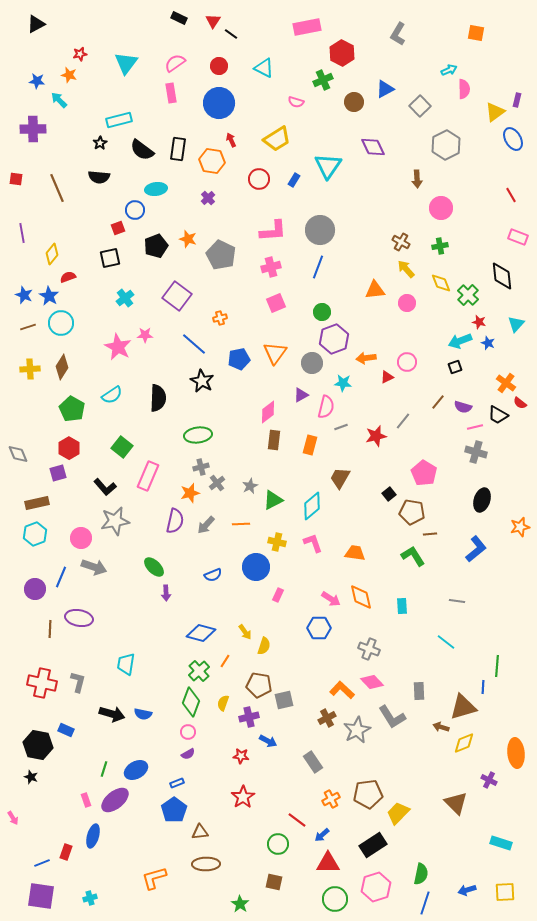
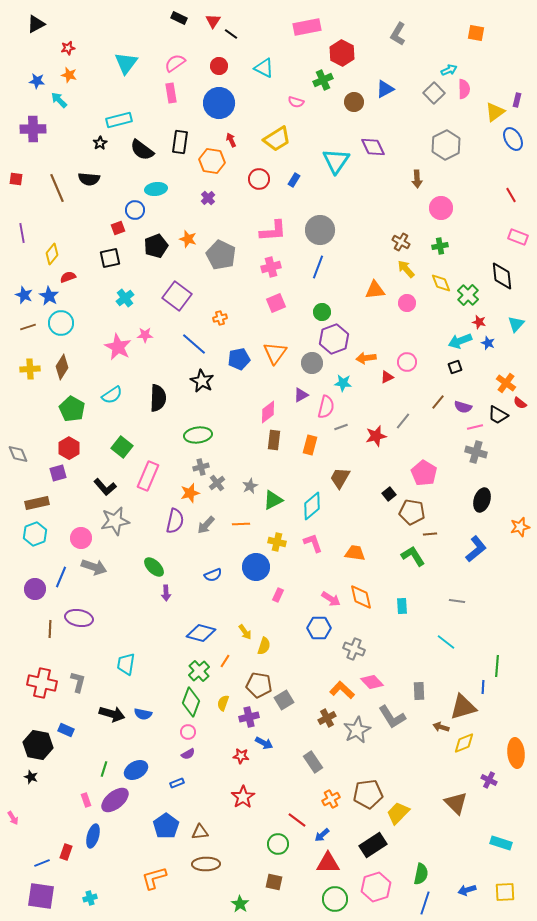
red star at (80, 54): moved 12 px left, 6 px up
gray square at (420, 106): moved 14 px right, 13 px up
black rectangle at (178, 149): moved 2 px right, 7 px up
cyan triangle at (328, 166): moved 8 px right, 5 px up
black semicircle at (99, 177): moved 10 px left, 2 px down
gray cross at (369, 649): moved 15 px left
gray square at (284, 700): rotated 18 degrees counterclockwise
blue arrow at (268, 741): moved 4 px left, 2 px down
blue pentagon at (174, 810): moved 8 px left, 16 px down
